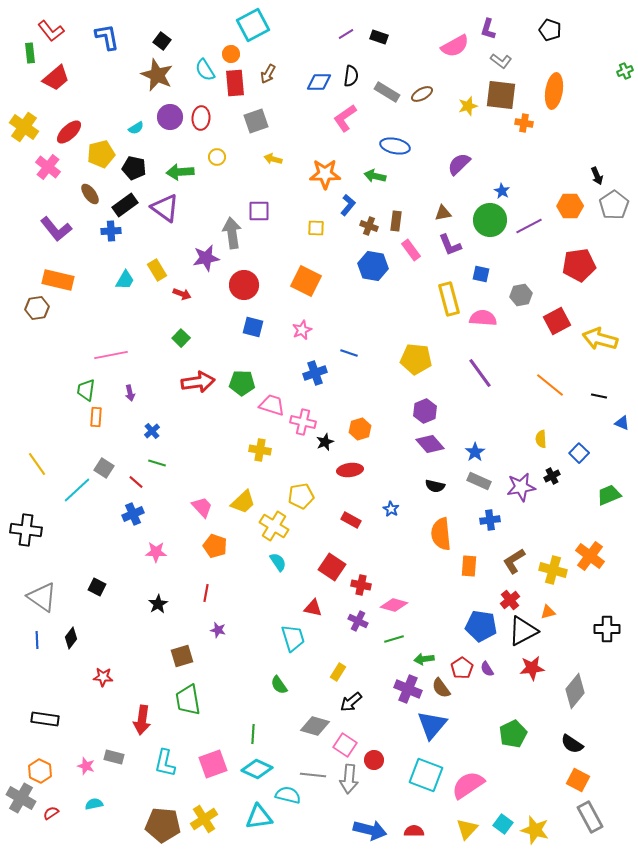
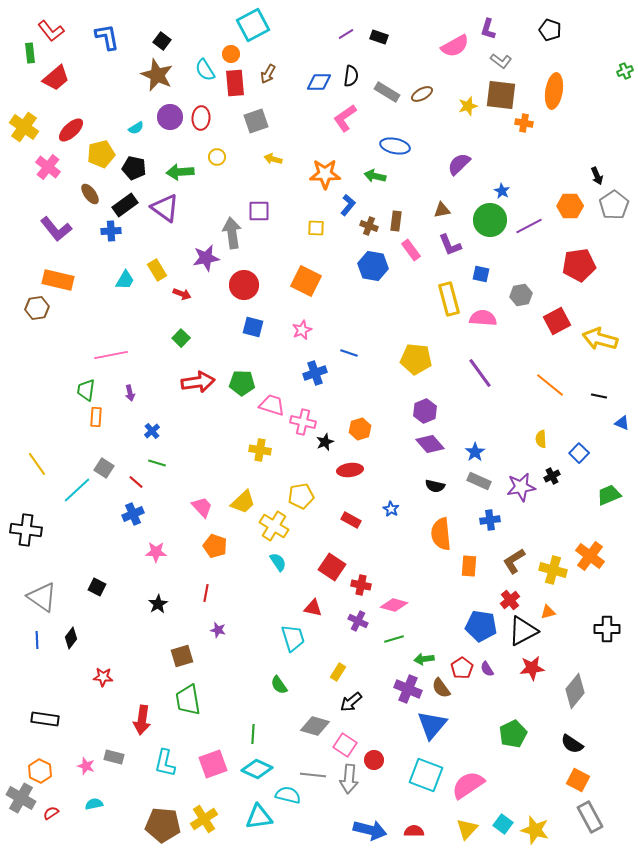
red ellipse at (69, 132): moved 2 px right, 2 px up
brown triangle at (443, 213): moved 1 px left, 3 px up
